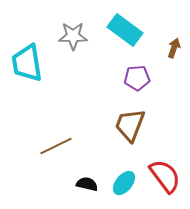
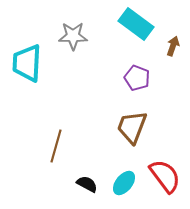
cyan rectangle: moved 11 px right, 6 px up
brown arrow: moved 1 px left, 2 px up
cyan trapezoid: rotated 12 degrees clockwise
purple pentagon: rotated 25 degrees clockwise
brown trapezoid: moved 2 px right, 2 px down
brown line: rotated 48 degrees counterclockwise
black semicircle: rotated 15 degrees clockwise
